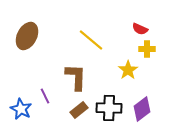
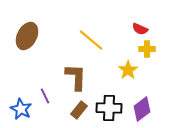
brown rectangle: rotated 12 degrees counterclockwise
